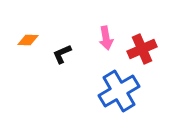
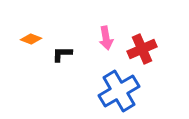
orange diamond: moved 3 px right, 1 px up; rotated 20 degrees clockwise
black L-shape: rotated 25 degrees clockwise
